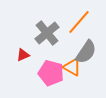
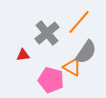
red triangle: rotated 16 degrees clockwise
pink pentagon: moved 7 px down
